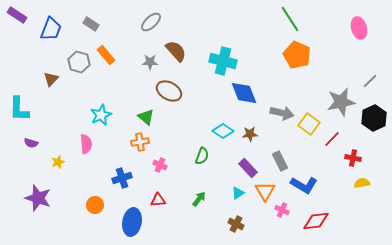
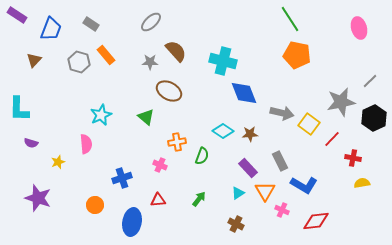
orange pentagon at (297, 55): rotated 12 degrees counterclockwise
brown triangle at (51, 79): moved 17 px left, 19 px up
orange cross at (140, 142): moved 37 px right
